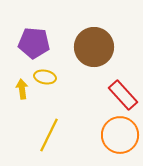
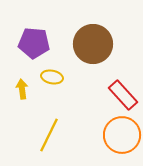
brown circle: moved 1 px left, 3 px up
yellow ellipse: moved 7 px right
orange circle: moved 2 px right
